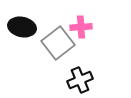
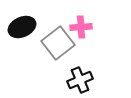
black ellipse: rotated 36 degrees counterclockwise
